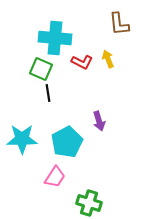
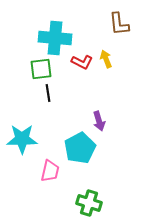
yellow arrow: moved 2 px left
green square: rotated 30 degrees counterclockwise
cyan pentagon: moved 13 px right, 6 px down
pink trapezoid: moved 5 px left, 6 px up; rotated 20 degrees counterclockwise
